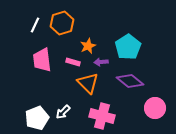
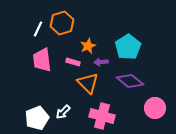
white line: moved 3 px right, 4 px down
